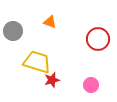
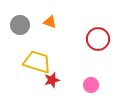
gray circle: moved 7 px right, 6 px up
